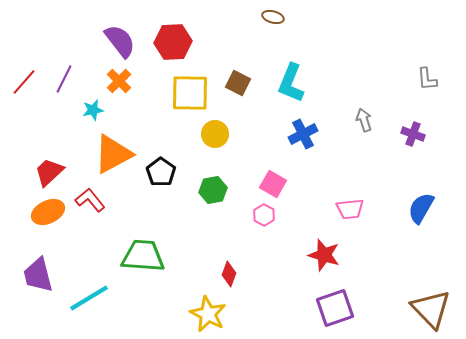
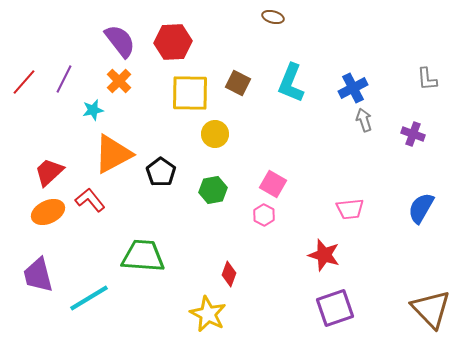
blue cross: moved 50 px right, 46 px up
